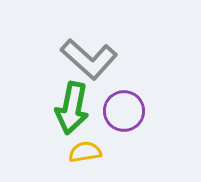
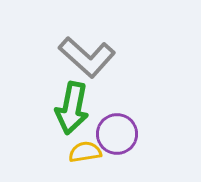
gray L-shape: moved 2 px left, 2 px up
purple circle: moved 7 px left, 23 px down
